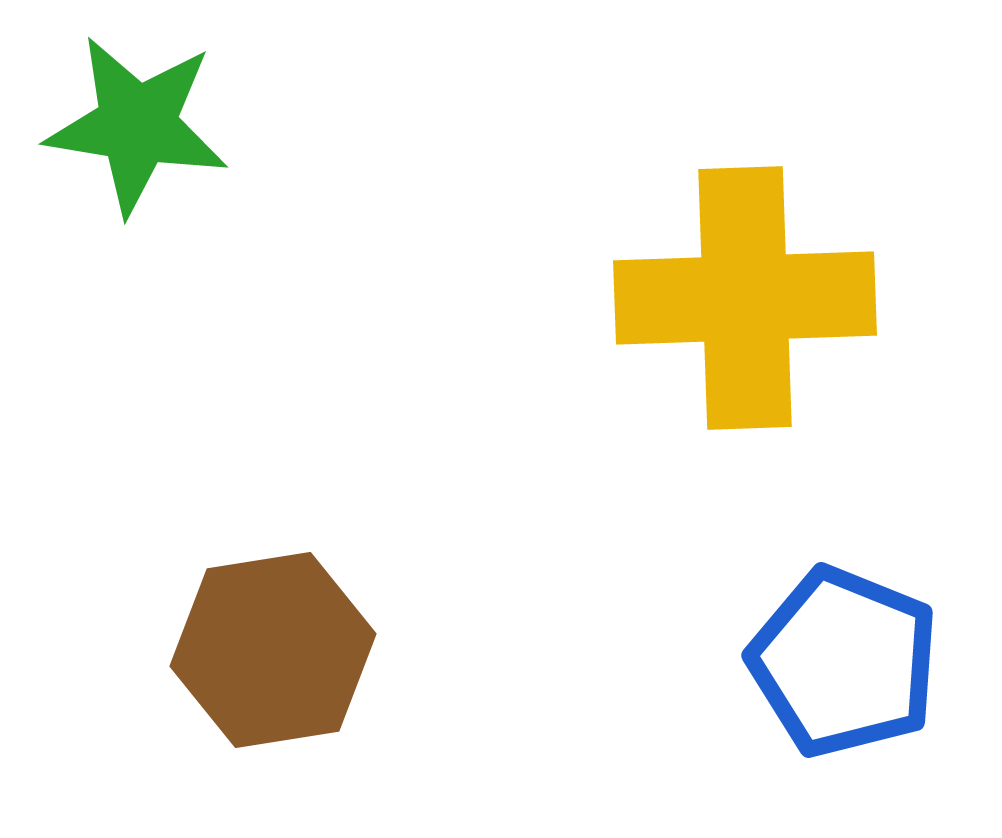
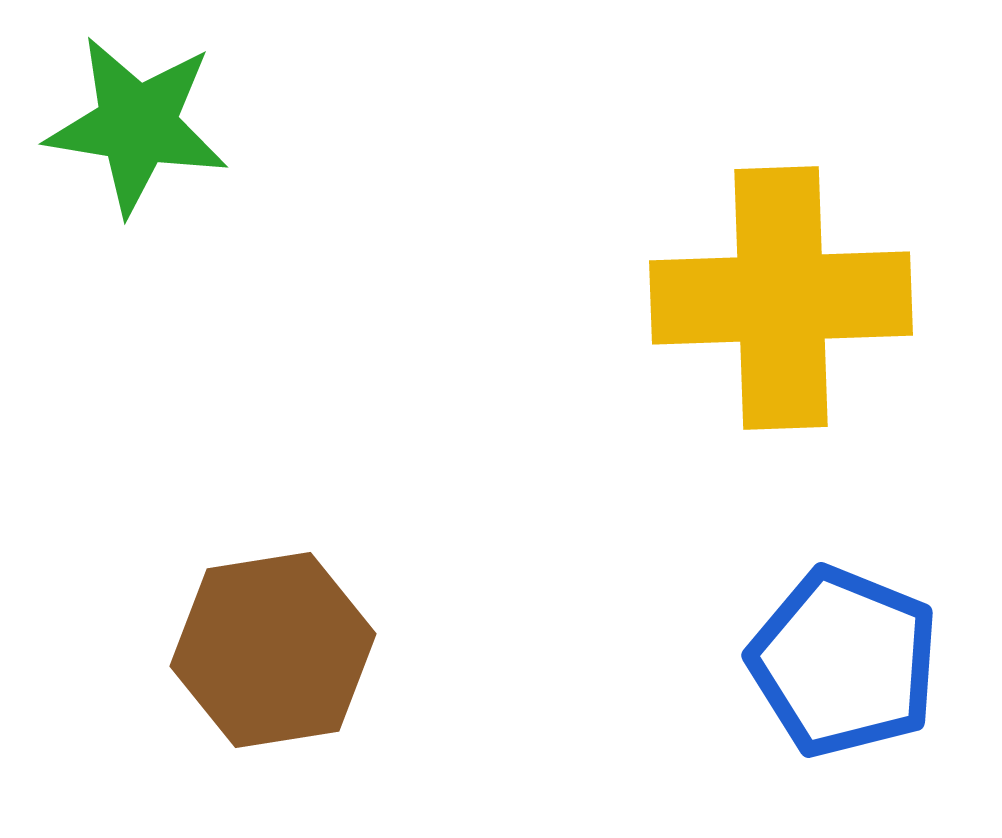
yellow cross: moved 36 px right
